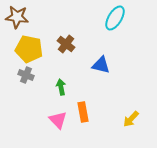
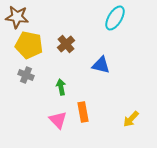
brown cross: rotated 12 degrees clockwise
yellow pentagon: moved 4 px up
